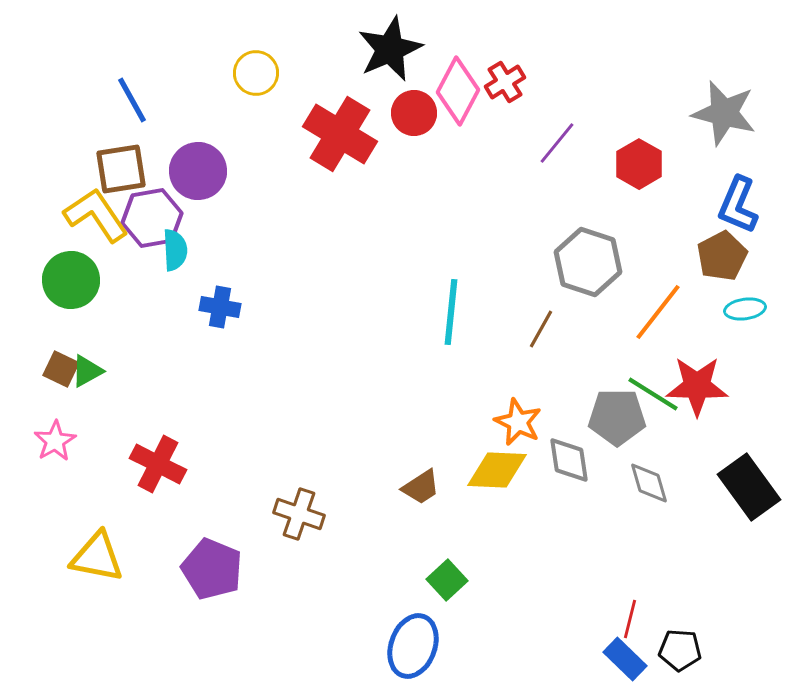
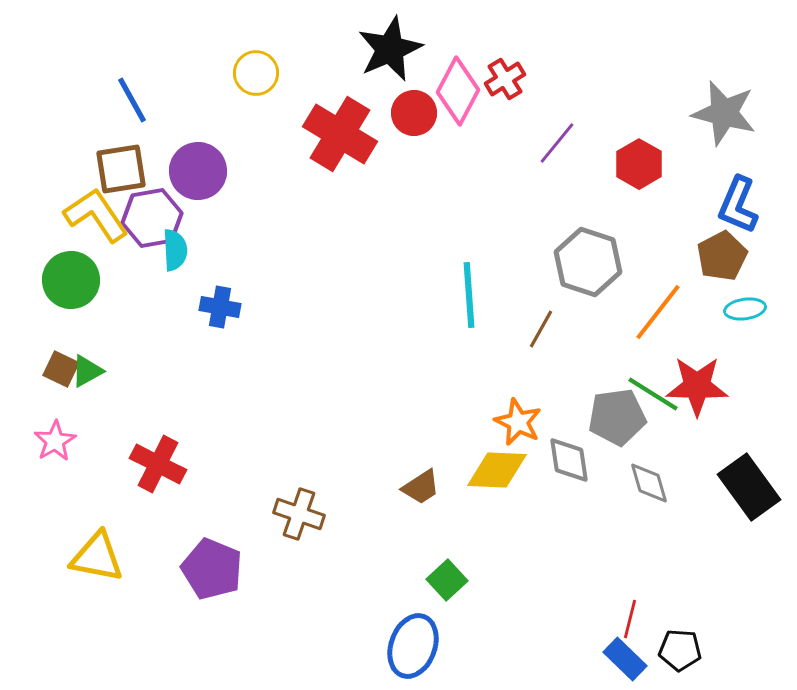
red cross at (505, 82): moved 3 px up
cyan line at (451, 312): moved 18 px right, 17 px up; rotated 10 degrees counterclockwise
gray pentagon at (617, 417): rotated 8 degrees counterclockwise
